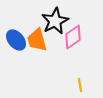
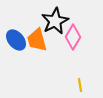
pink diamond: rotated 25 degrees counterclockwise
